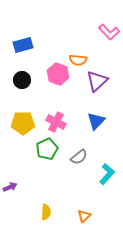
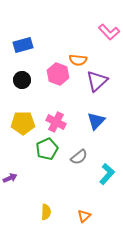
purple arrow: moved 9 px up
